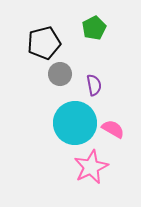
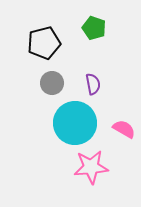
green pentagon: rotated 25 degrees counterclockwise
gray circle: moved 8 px left, 9 px down
purple semicircle: moved 1 px left, 1 px up
pink semicircle: moved 11 px right
pink star: rotated 20 degrees clockwise
